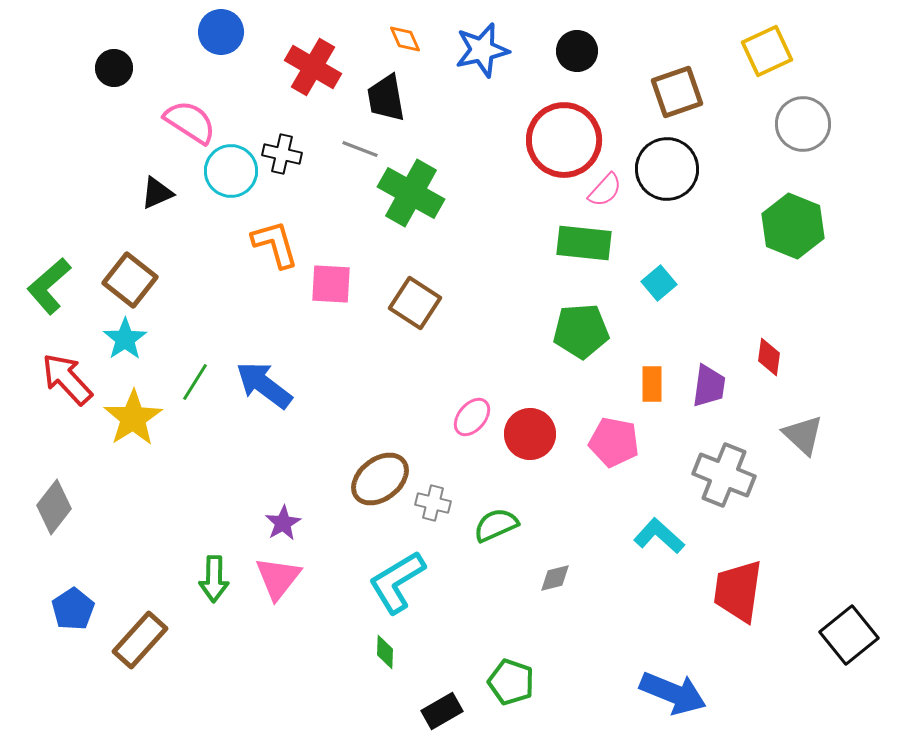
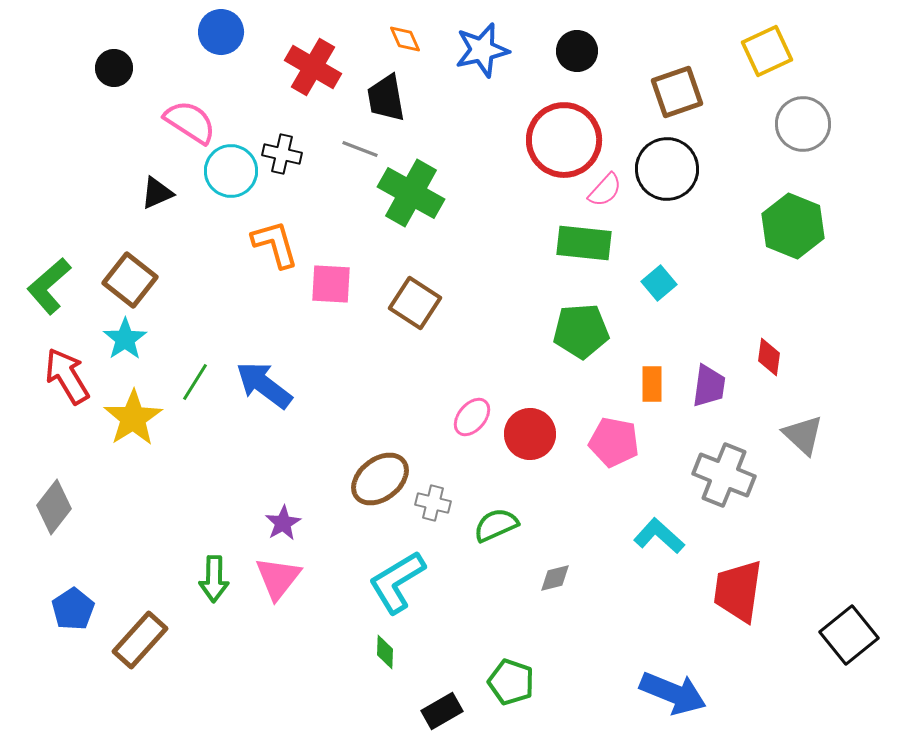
red arrow at (67, 379): moved 3 px up; rotated 12 degrees clockwise
